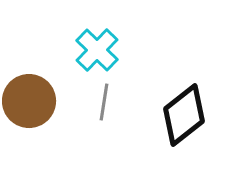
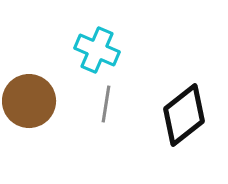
cyan cross: rotated 21 degrees counterclockwise
gray line: moved 2 px right, 2 px down
